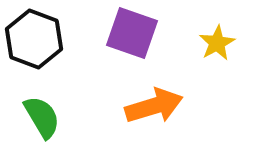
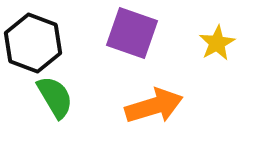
black hexagon: moved 1 px left, 4 px down
green semicircle: moved 13 px right, 20 px up
